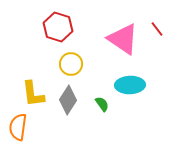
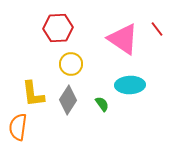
red hexagon: moved 1 px down; rotated 20 degrees counterclockwise
